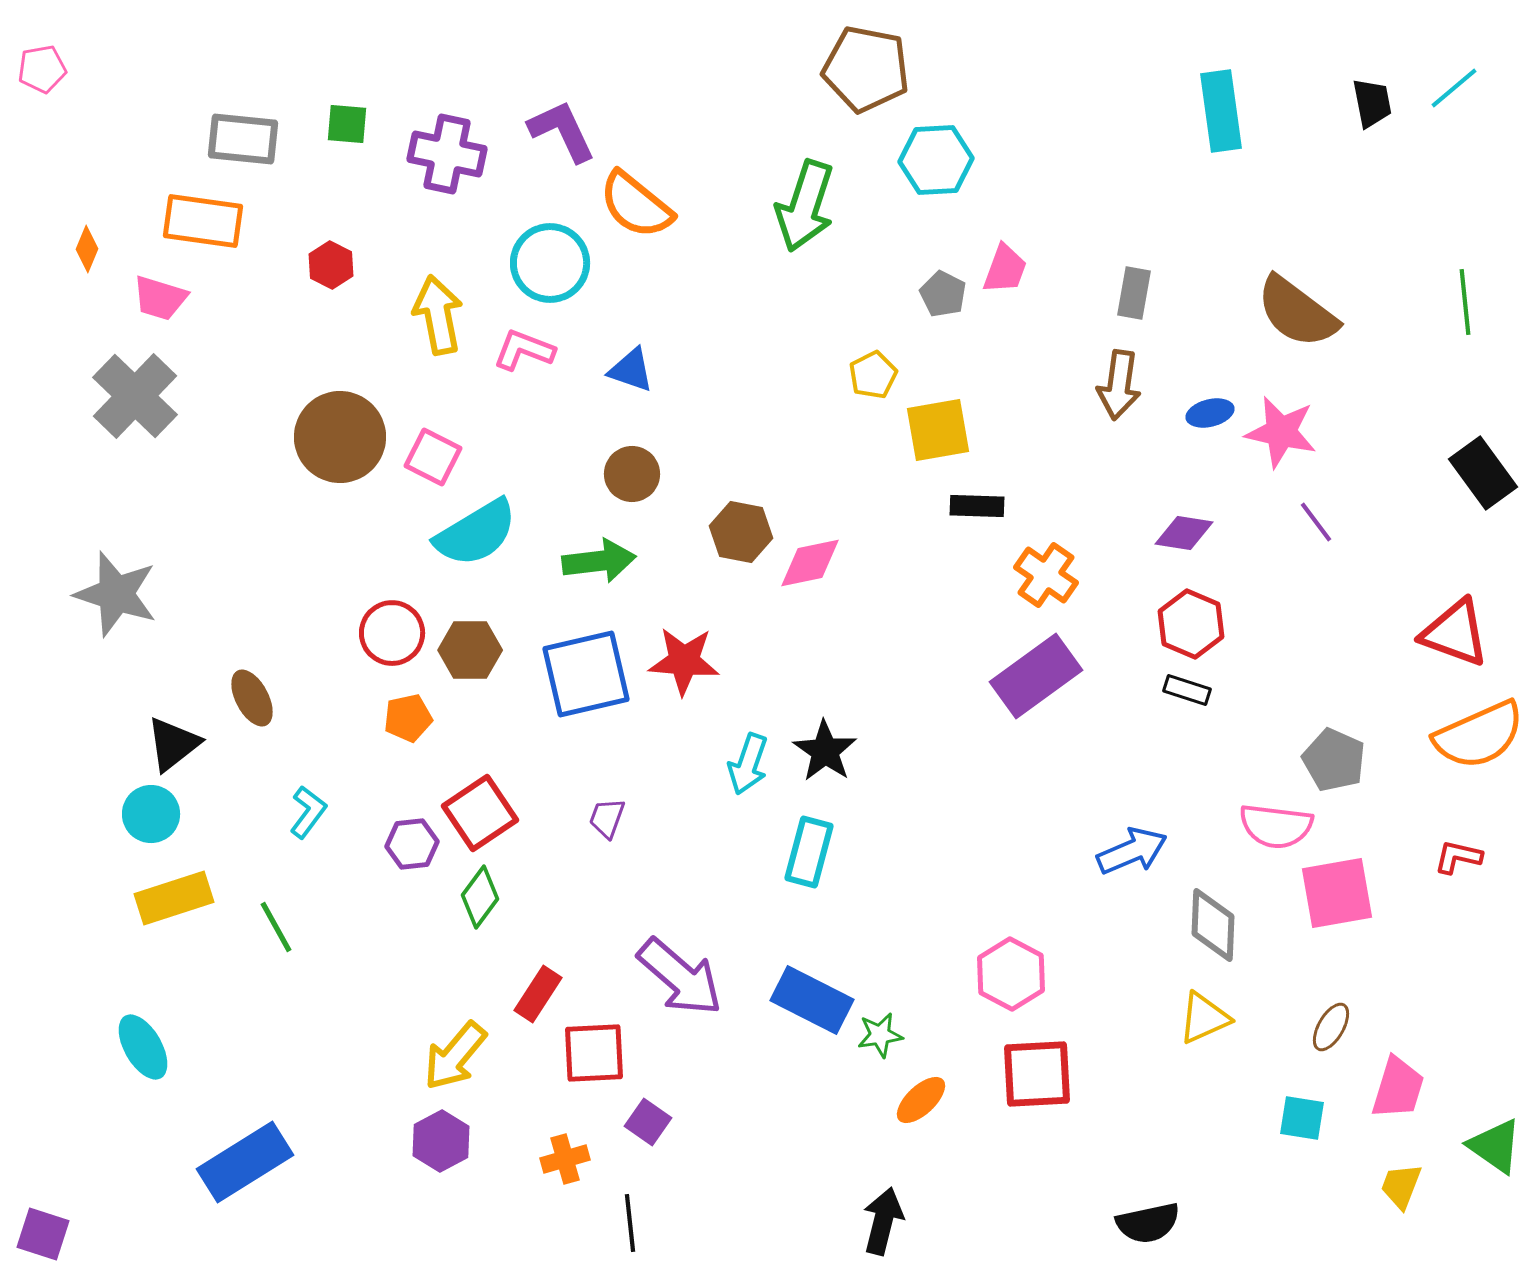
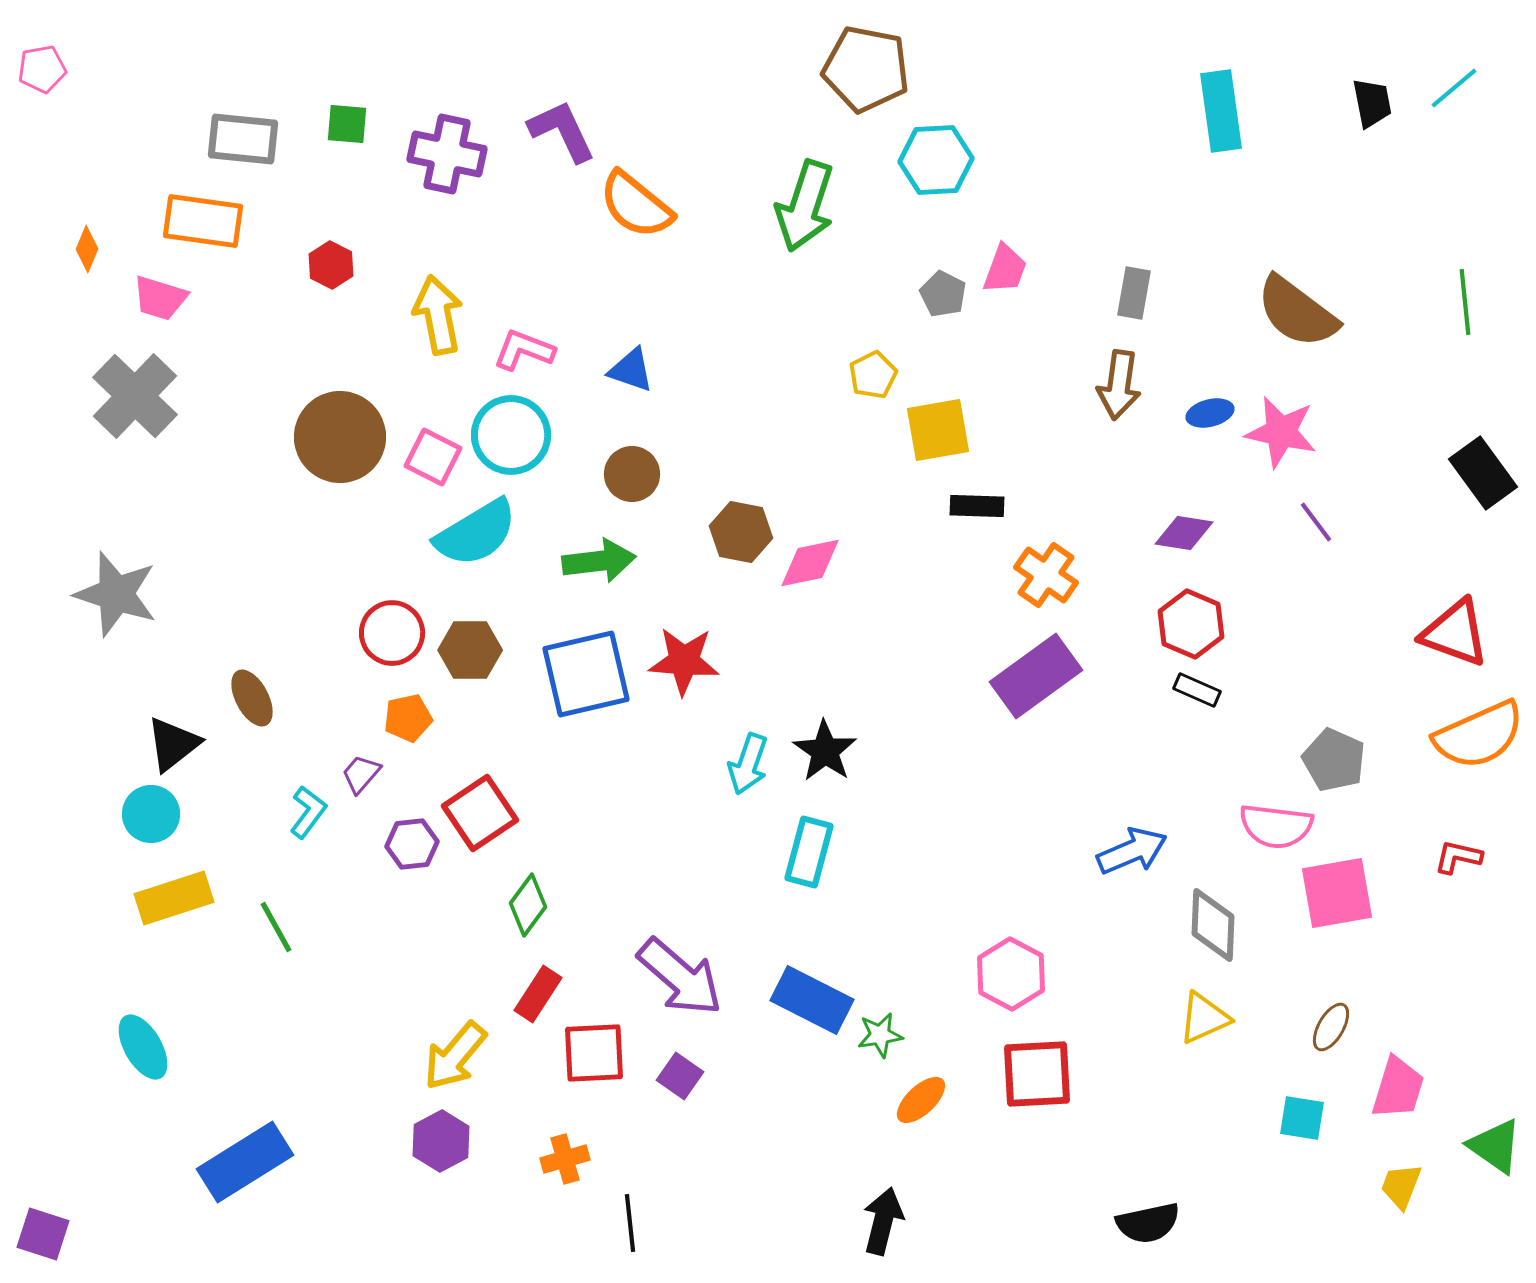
cyan circle at (550, 263): moved 39 px left, 172 px down
black rectangle at (1187, 690): moved 10 px right; rotated 6 degrees clockwise
purple trapezoid at (607, 818): moved 246 px left, 44 px up; rotated 21 degrees clockwise
green diamond at (480, 897): moved 48 px right, 8 px down
purple square at (648, 1122): moved 32 px right, 46 px up
